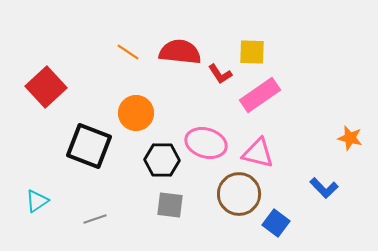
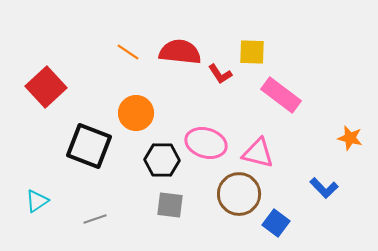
pink rectangle: moved 21 px right; rotated 72 degrees clockwise
